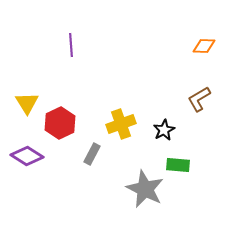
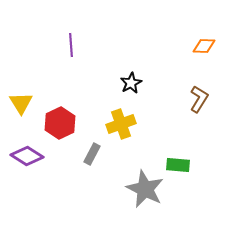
brown L-shape: rotated 152 degrees clockwise
yellow triangle: moved 6 px left
black star: moved 33 px left, 47 px up
